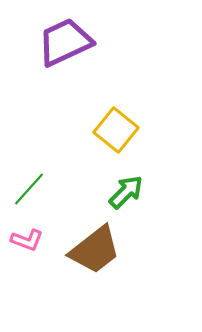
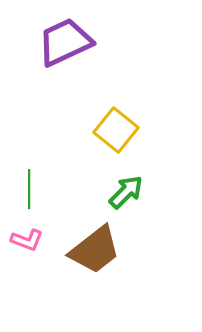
green line: rotated 42 degrees counterclockwise
